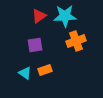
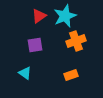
cyan star: rotated 20 degrees counterclockwise
orange rectangle: moved 26 px right, 5 px down
